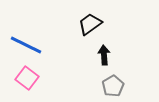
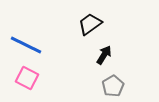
black arrow: rotated 36 degrees clockwise
pink square: rotated 10 degrees counterclockwise
